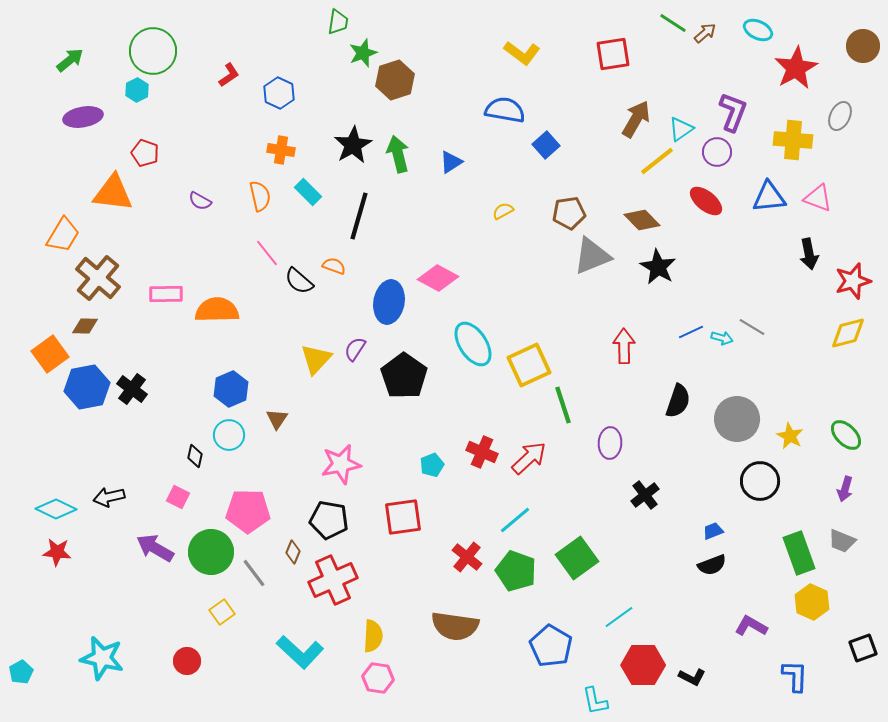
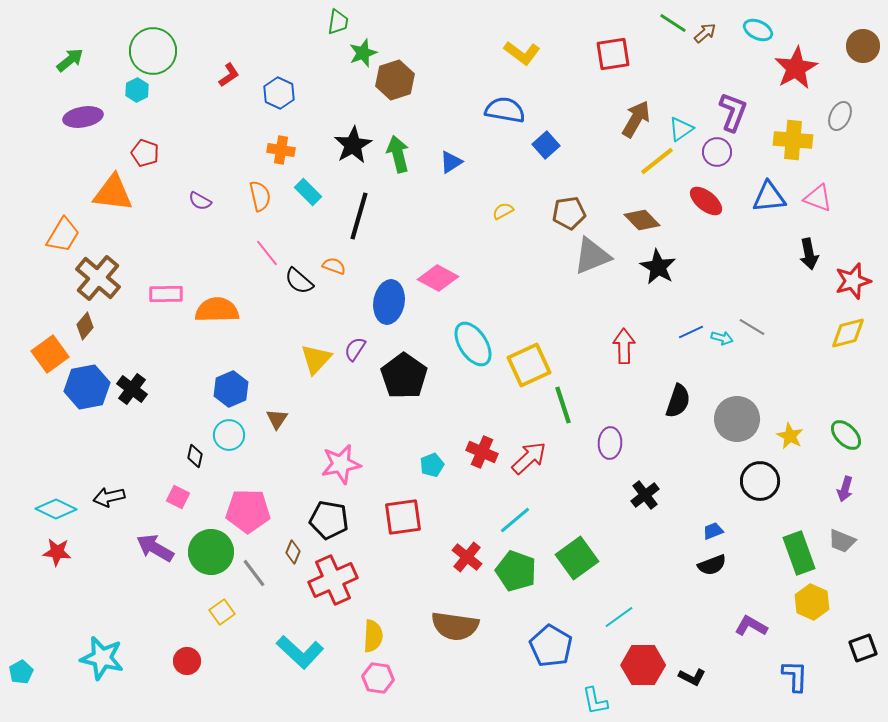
brown diamond at (85, 326): rotated 52 degrees counterclockwise
